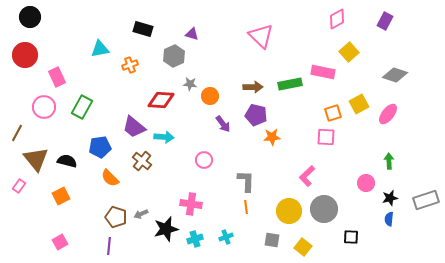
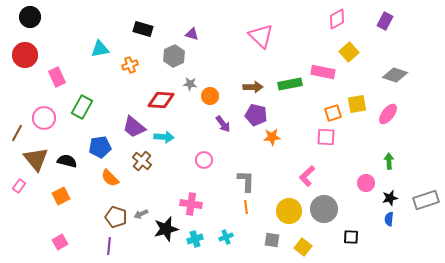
yellow square at (359, 104): moved 2 px left; rotated 18 degrees clockwise
pink circle at (44, 107): moved 11 px down
